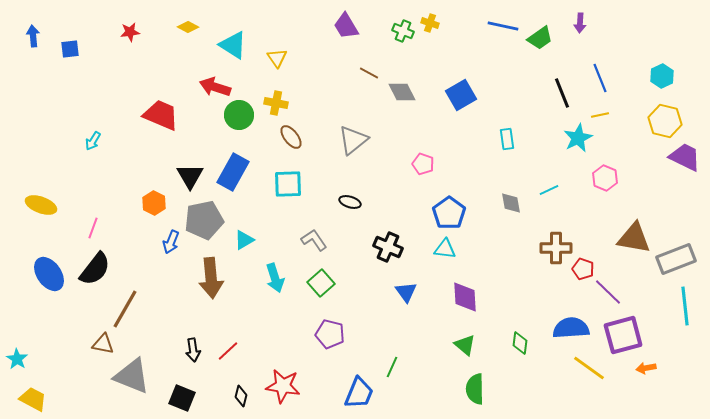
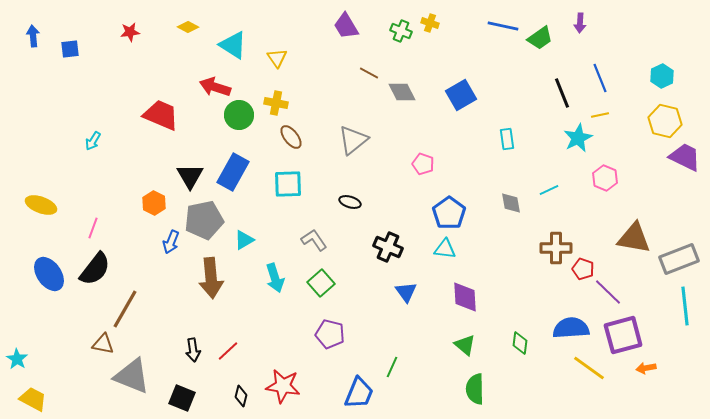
green cross at (403, 31): moved 2 px left
gray rectangle at (676, 259): moved 3 px right
